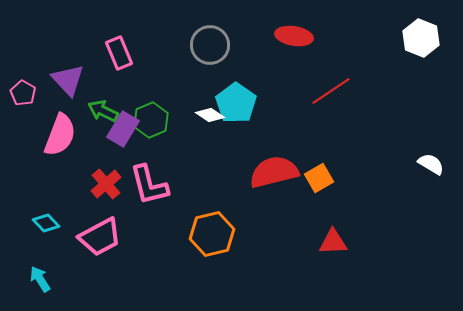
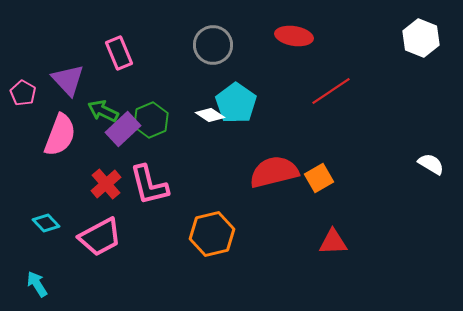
gray circle: moved 3 px right
purple rectangle: rotated 16 degrees clockwise
cyan arrow: moved 3 px left, 5 px down
